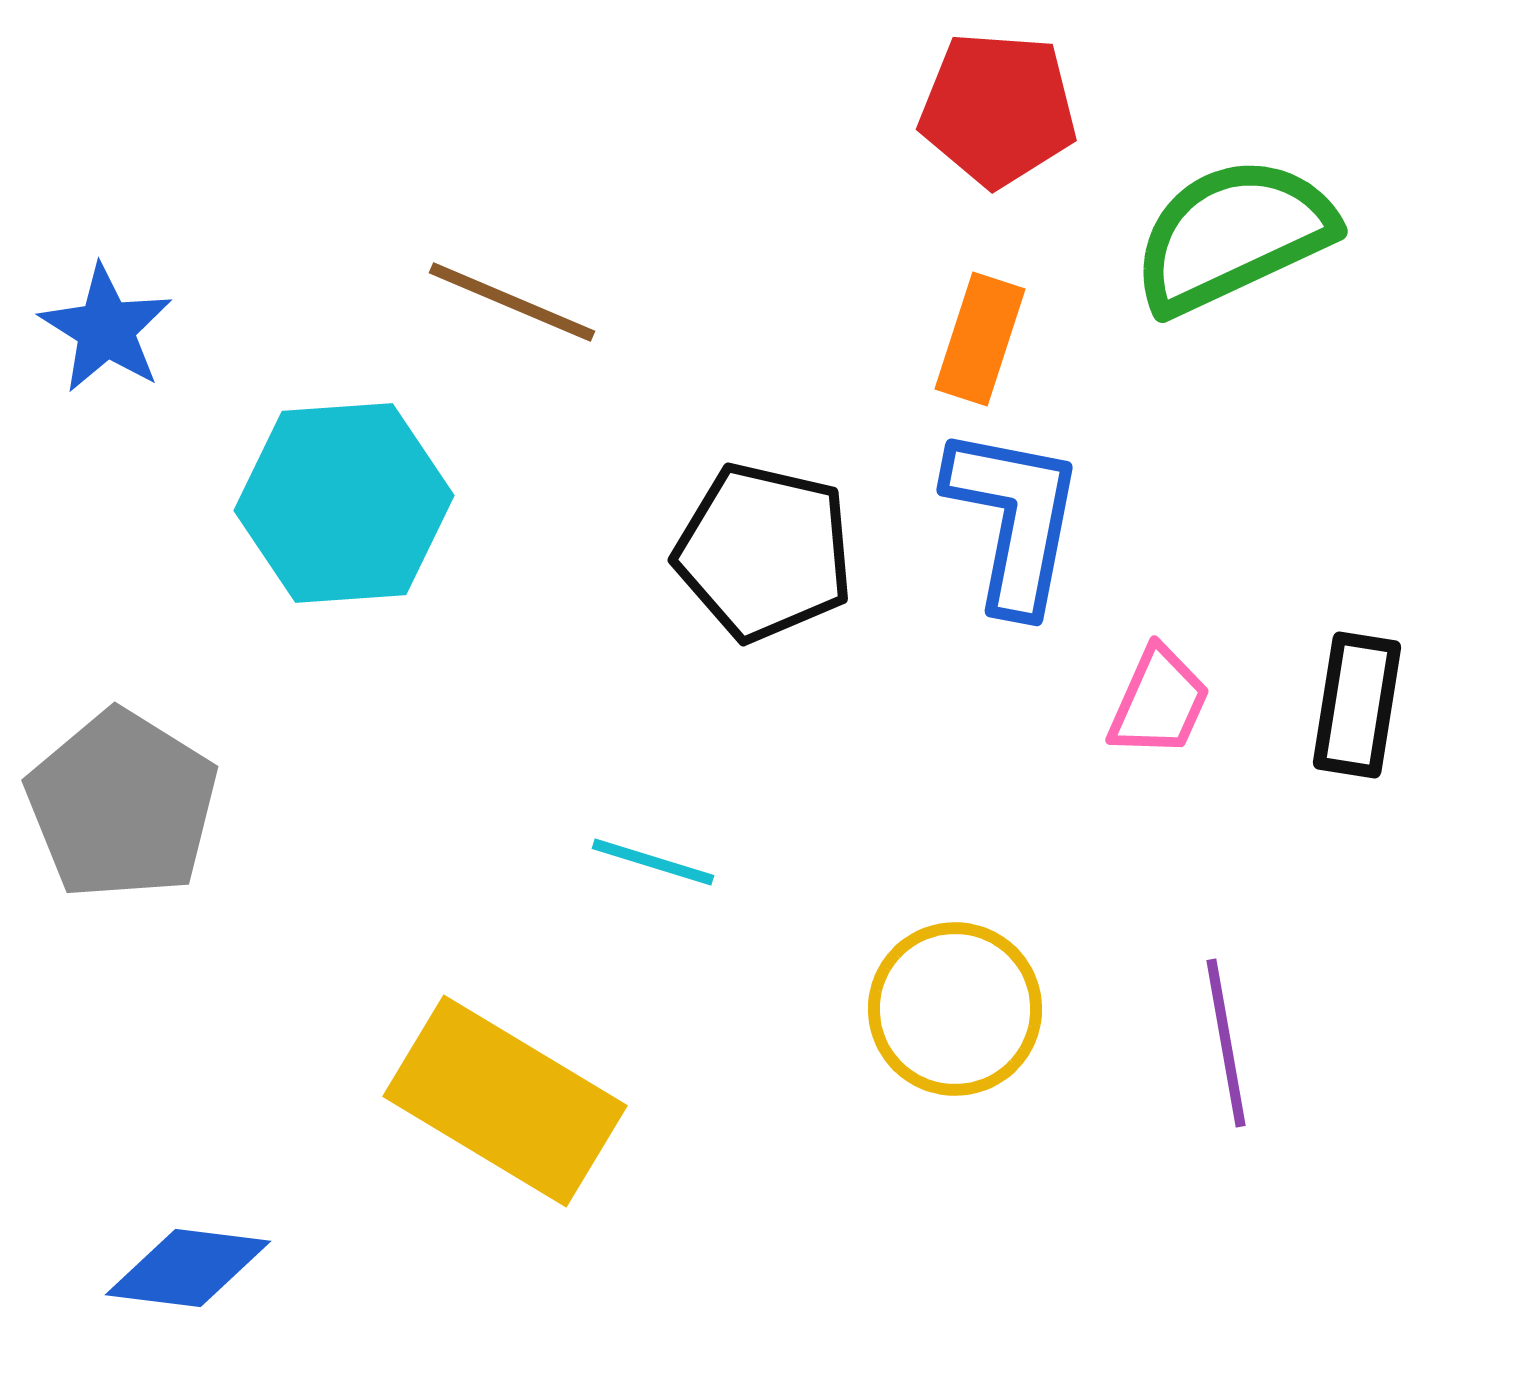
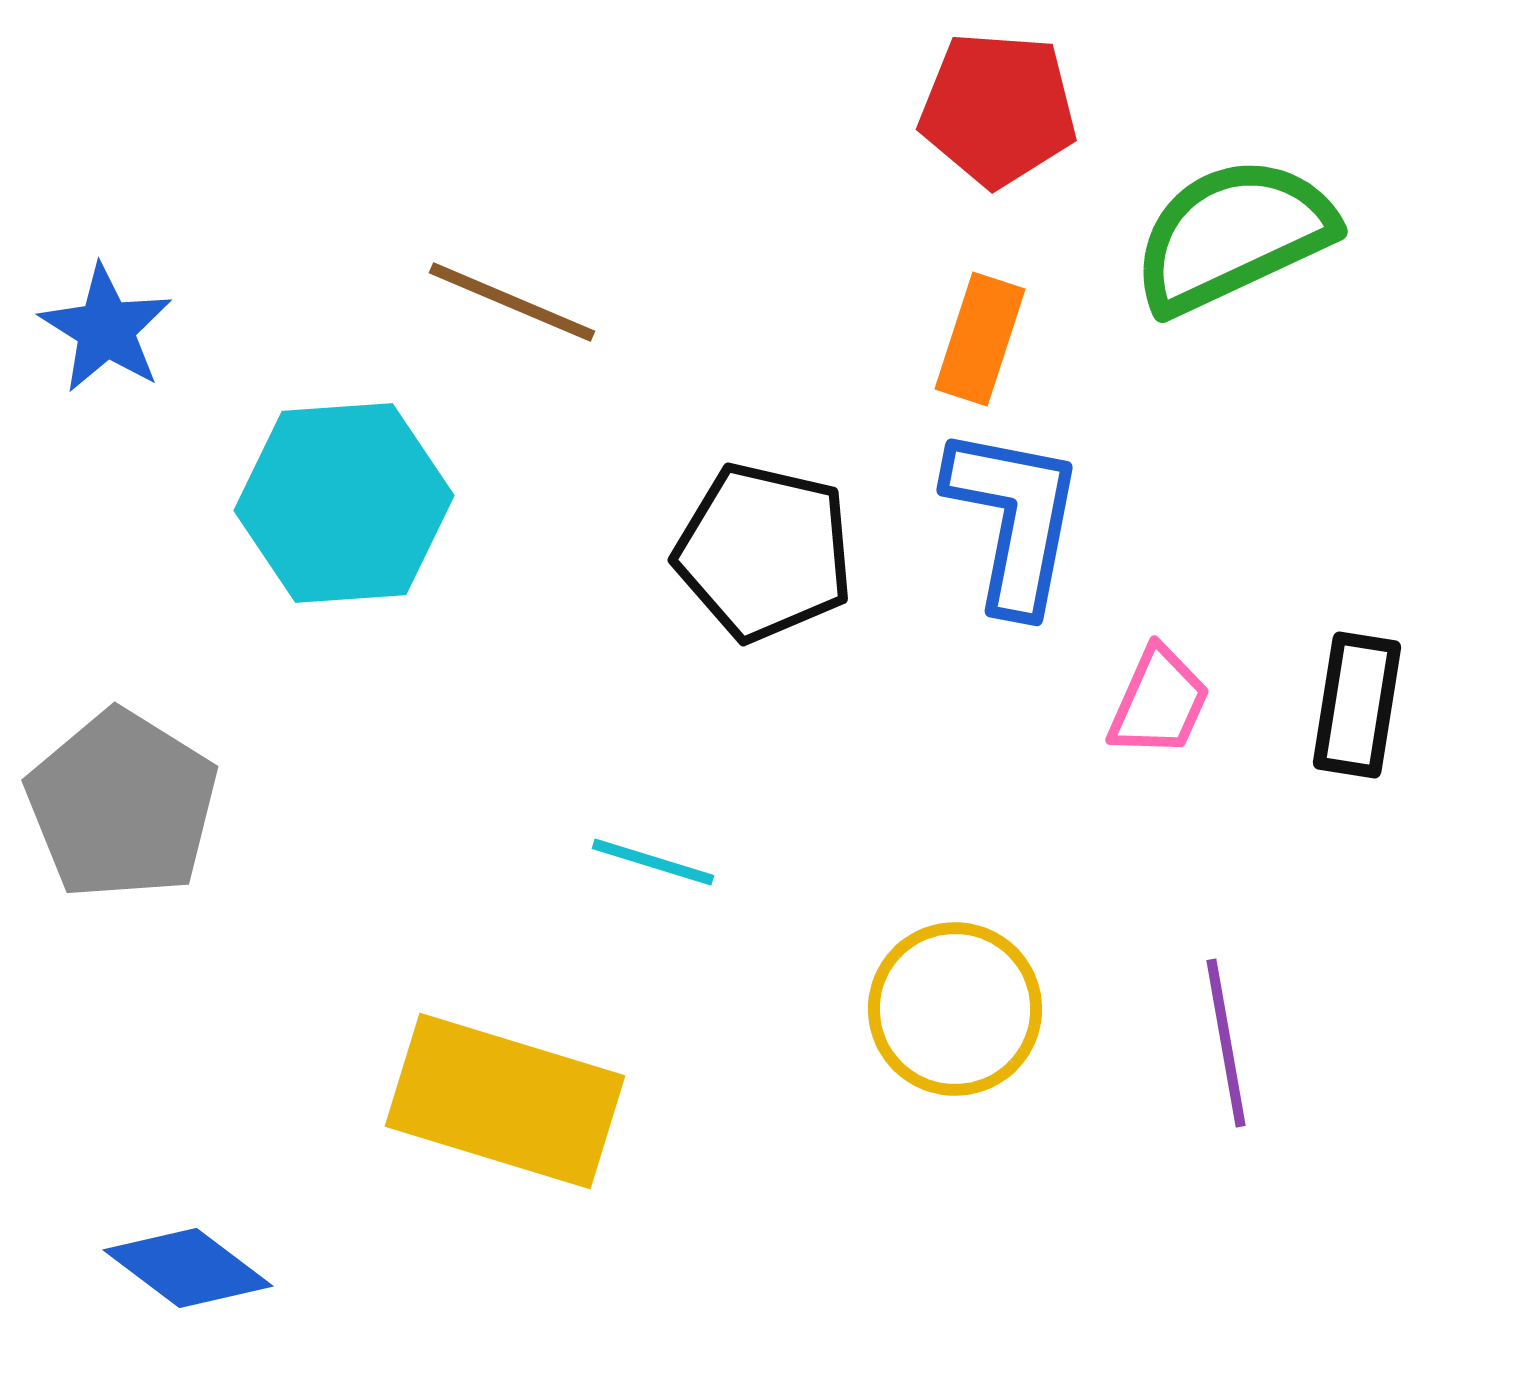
yellow rectangle: rotated 14 degrees counterclockwise
blue diamond: rotated 30 degrees clockwise
